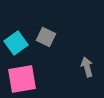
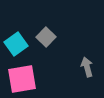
gray square: rotated 18 degrees clockwise
cyan square: moved 1 px down
